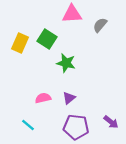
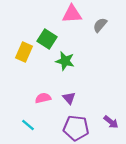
yellow rectangle: moved 4 px right, 9 px down
green star: moved 1 px left, 2 px up
purple triangle: rotated 32 degrees counterclockwise
purple pentagon: moved 1 px down
